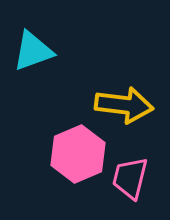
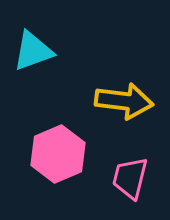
yellow arrow: moved 4 px up
pink hexagon: moved 20 px left
